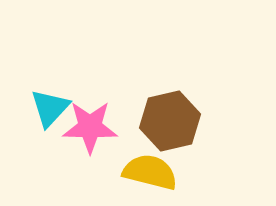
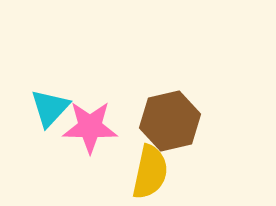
yellow semicircle: rotated 88 degrees clockwise
